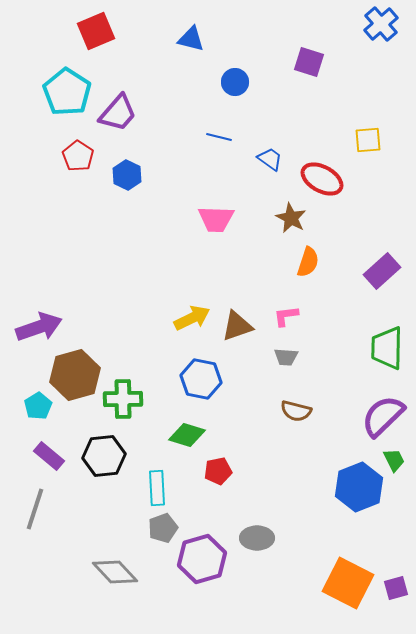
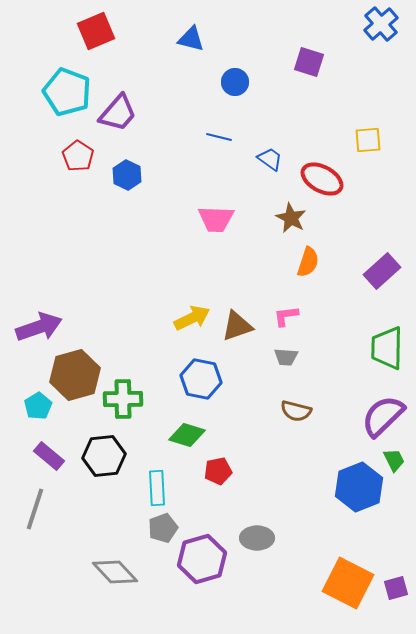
cyan pentagon at (67, 92): rotated 12 degrees counterclockwise
